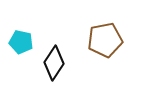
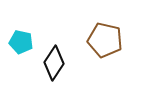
brown pentagon: rotated 24 degrees clockwise
